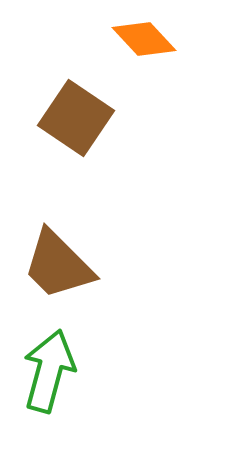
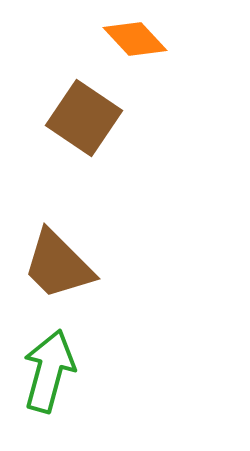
orange diamond: moved 9 px left
brown square: moved 8 px right
